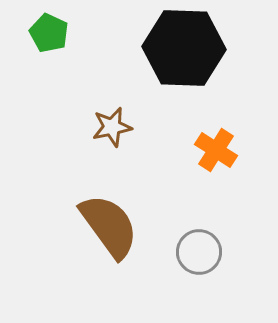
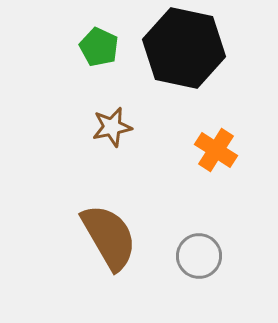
green pentagon: moved 50 px right, 14 px down
black hexagon: rotated 10 degrees clockwise
brown semicircle: moved 11 px down; rotated 6 degrees clockwise
gray circle: moved 4 px down
